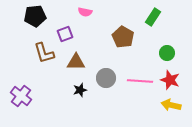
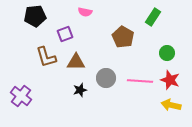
brown L-shape: moved 2 px right, 4 px down
